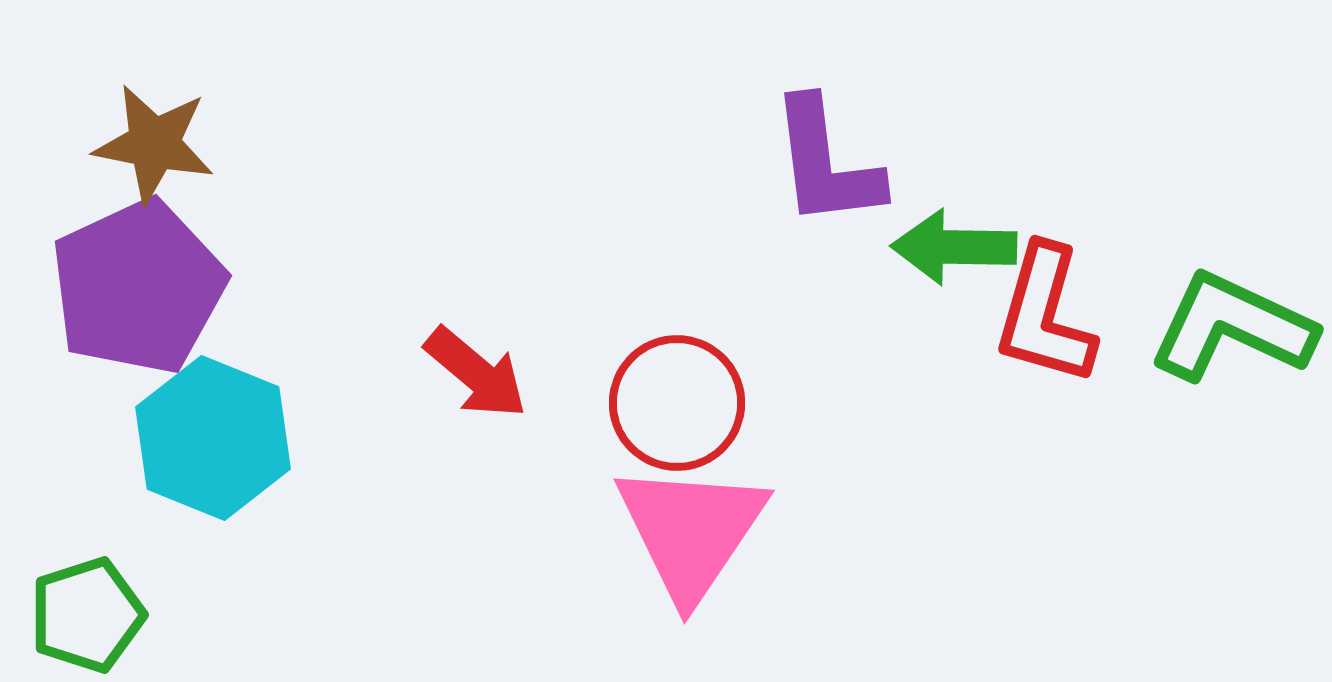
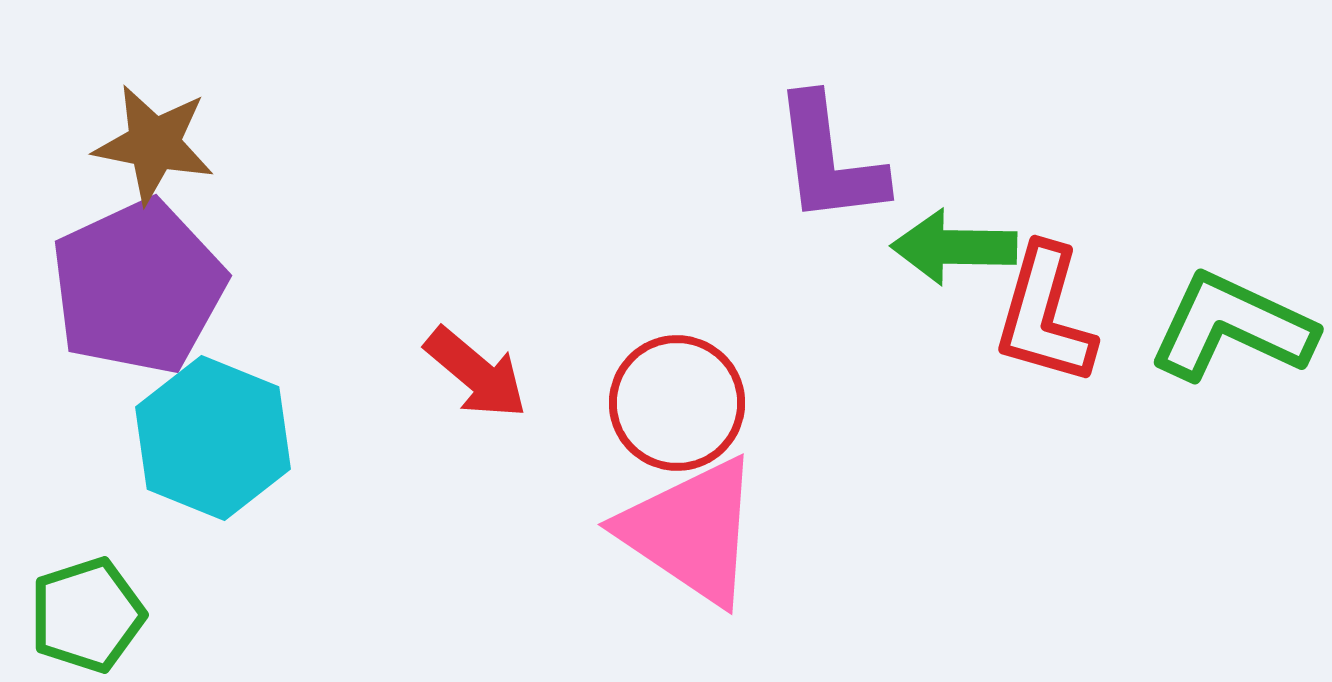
purple L-shape: moved 3 px right, 3 px up
pink triangle: rotated 30 degrees counterclockwise
